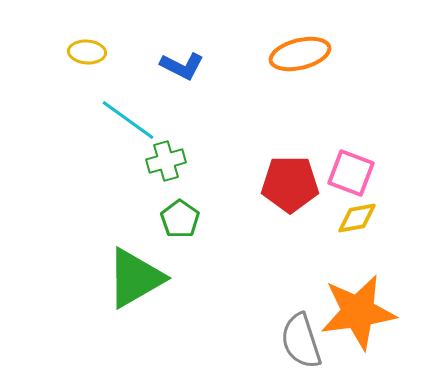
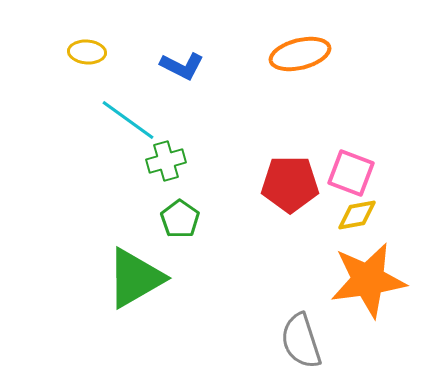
yellow diamond: moved 3 px up
orange star: moved 10 px right, 32 px up
